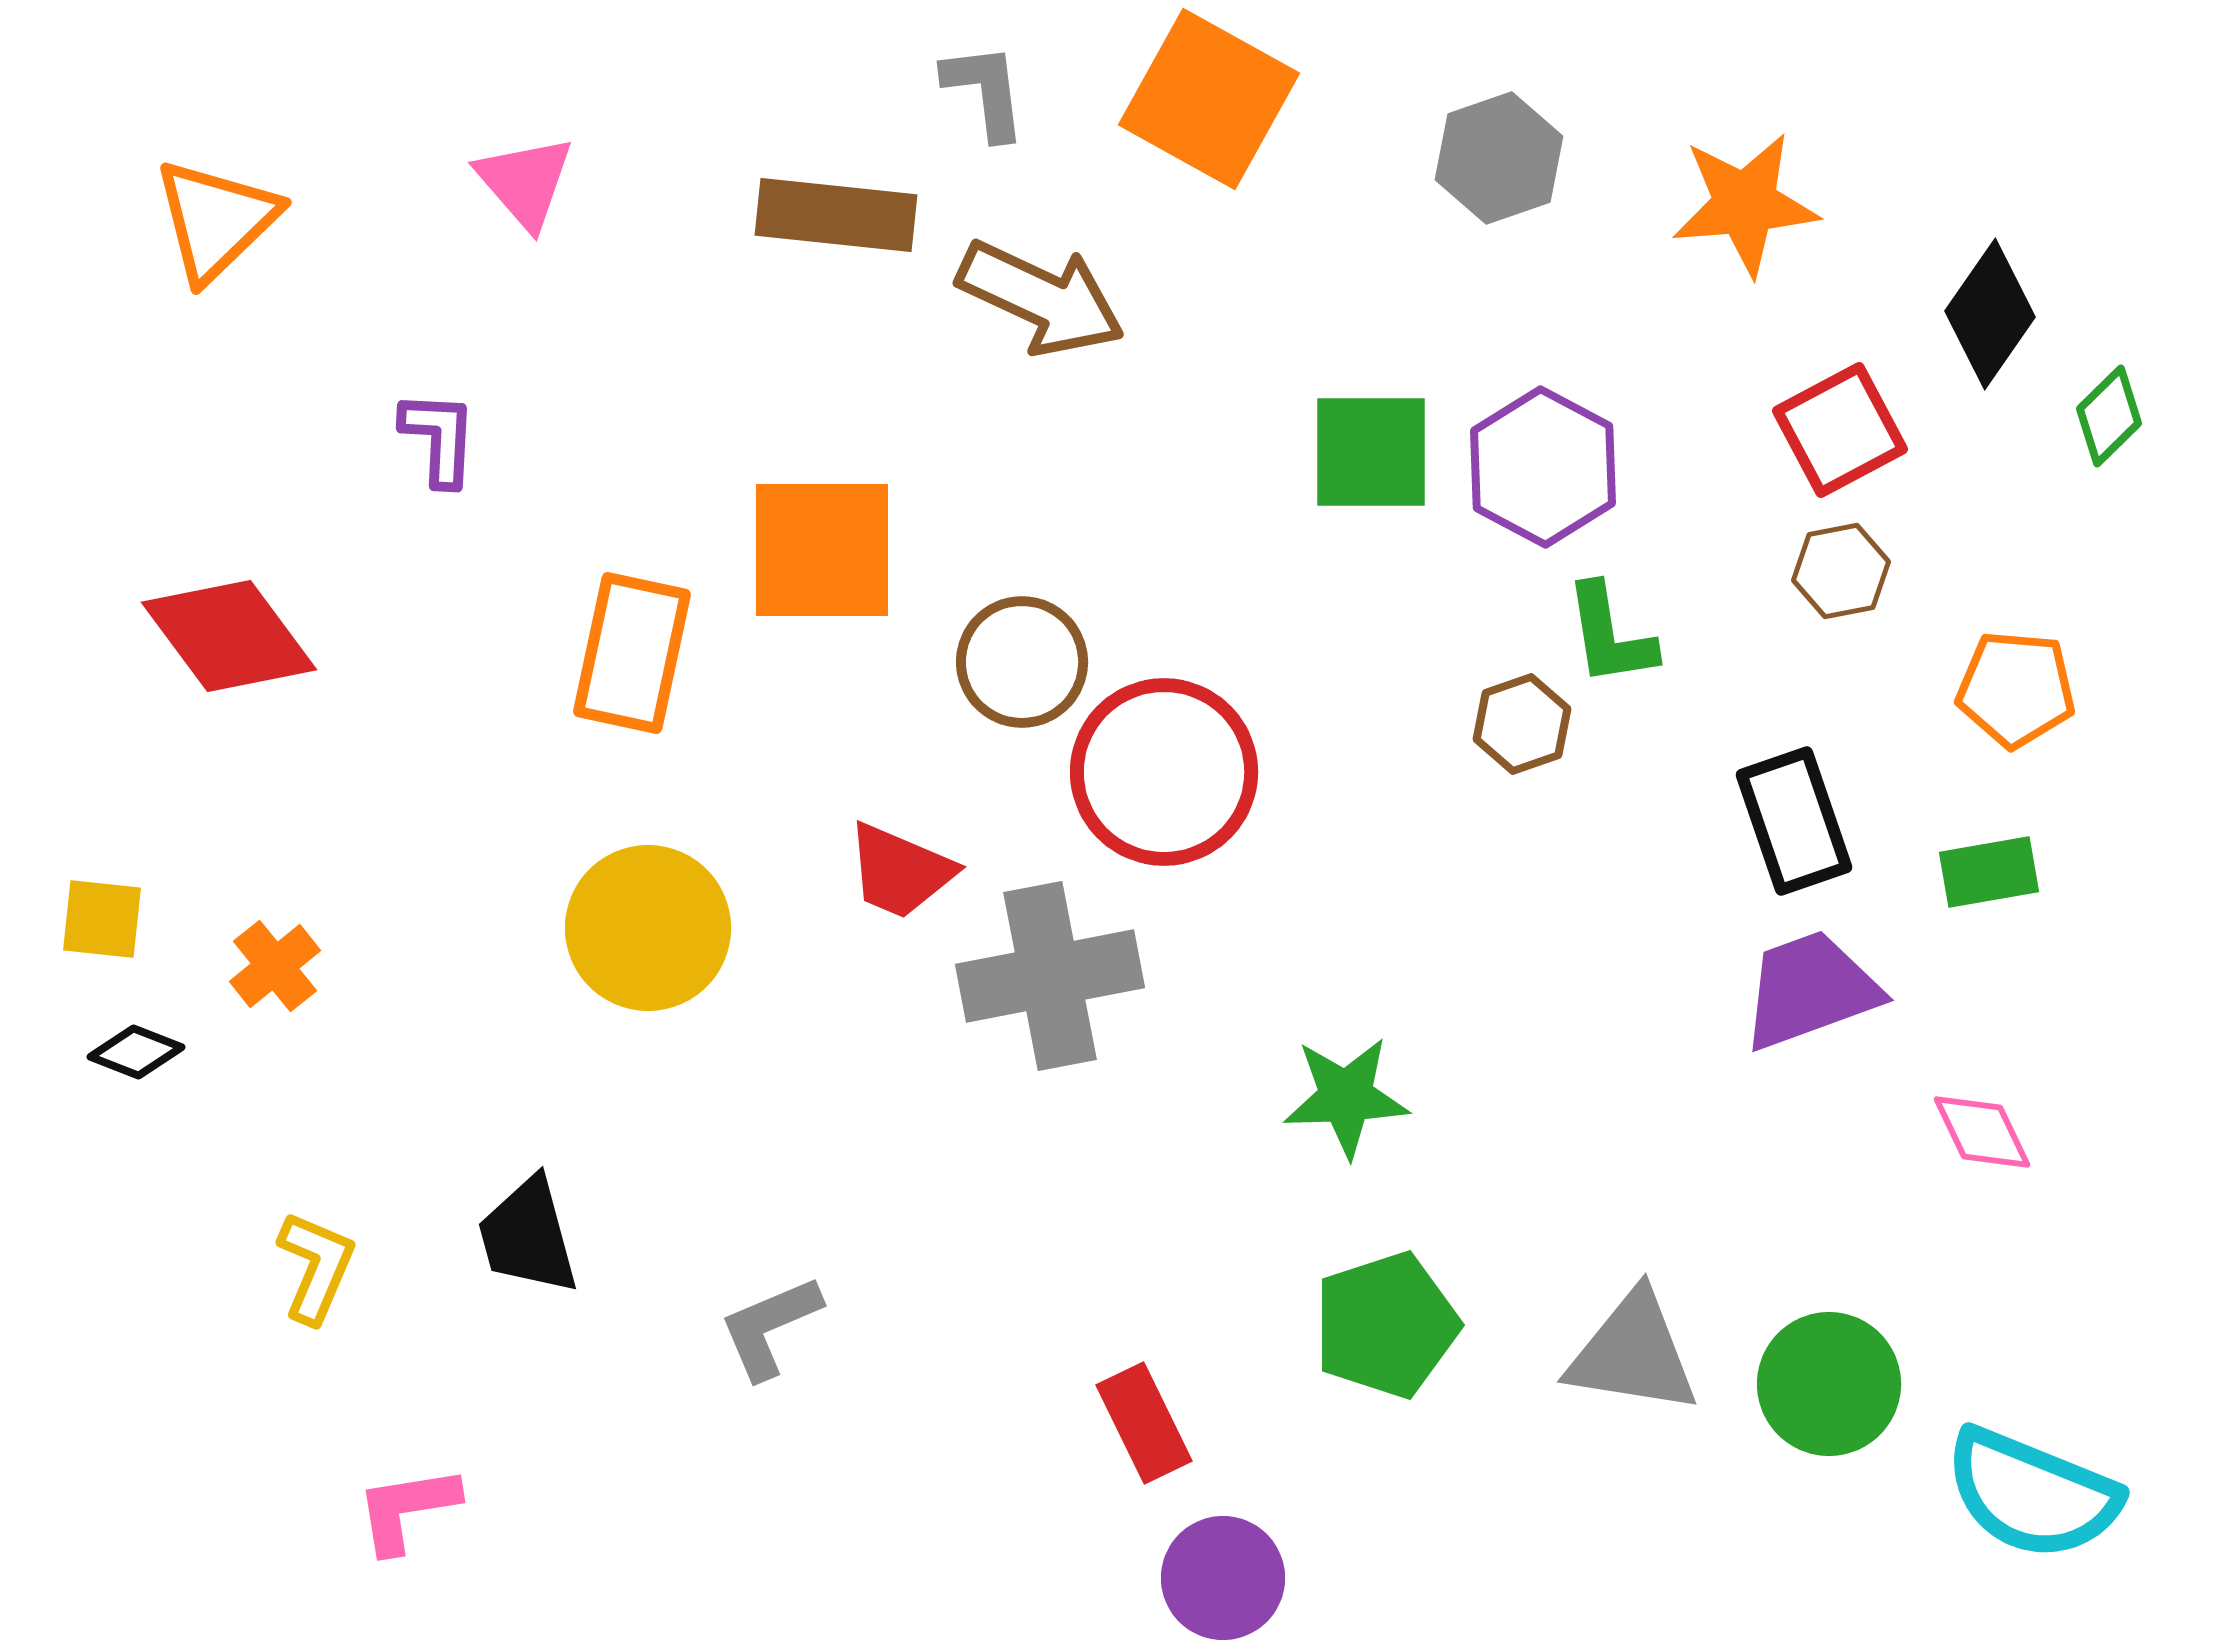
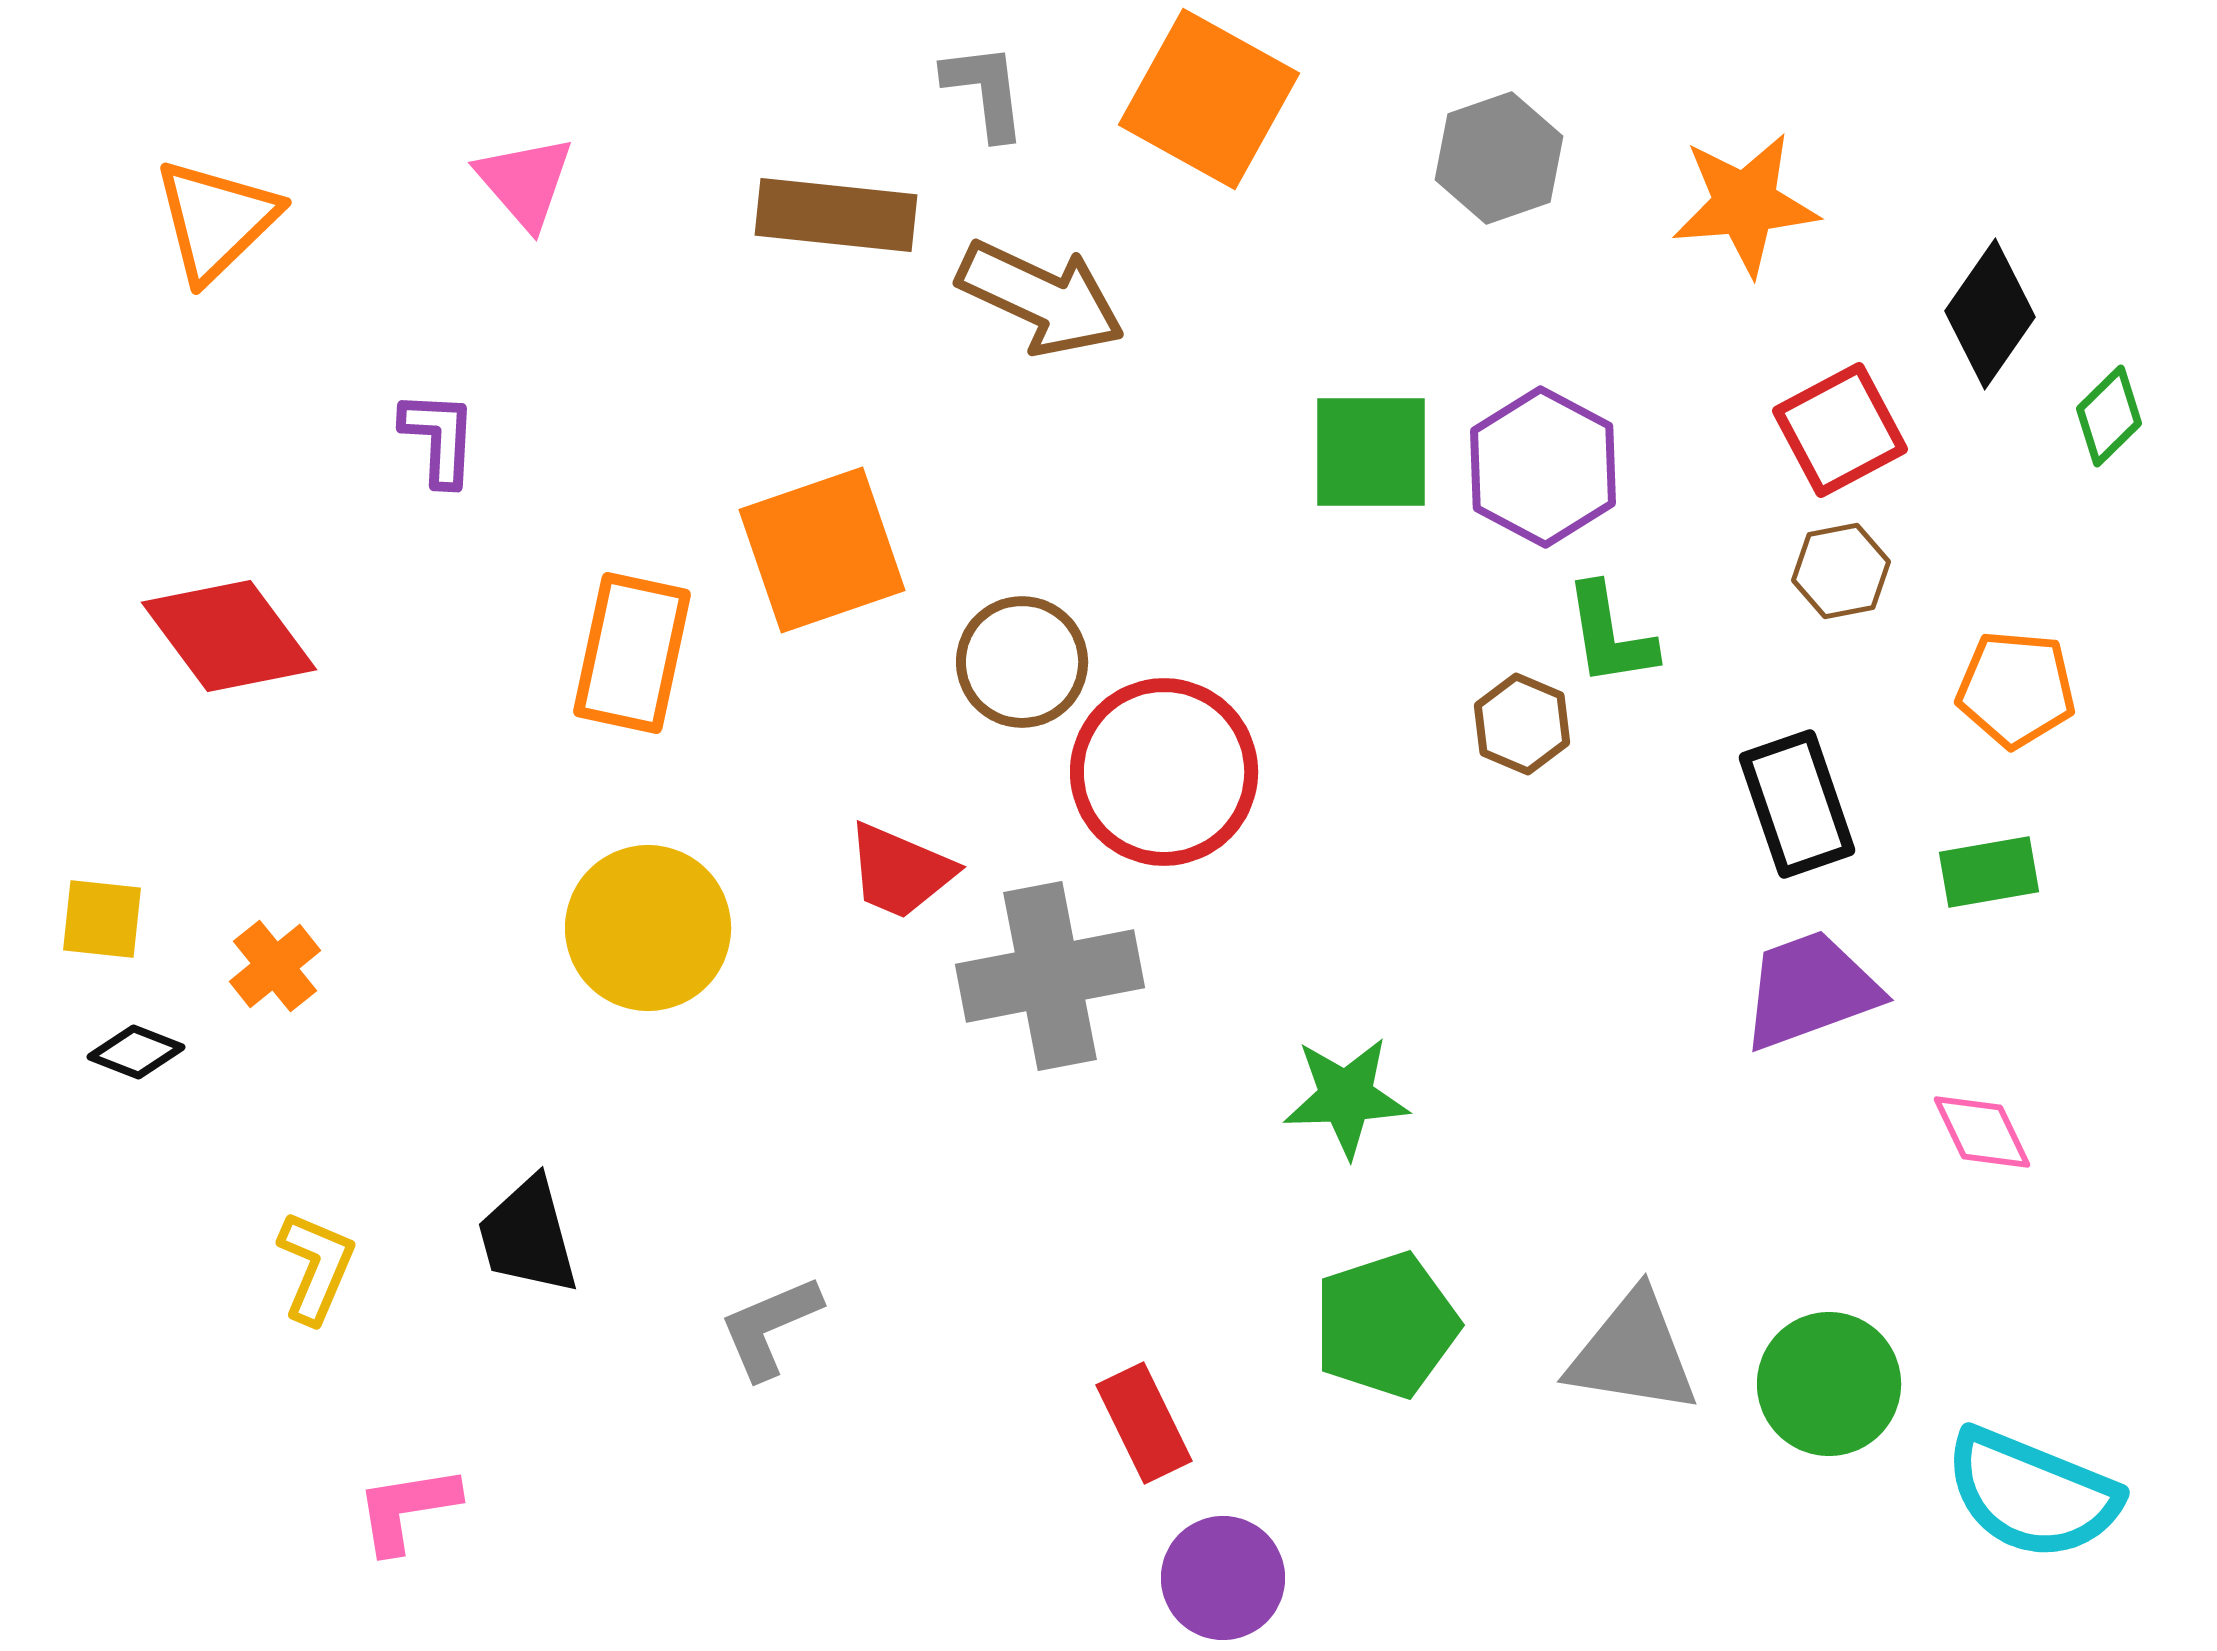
orange square at (822, 550): rotated 19 degrees counterclockwise
brown hexagon at (1522, 724): rotated 18 degrees counterclockwise
black rectangle at (1794, 821): moved 3 px right, 17 px up
